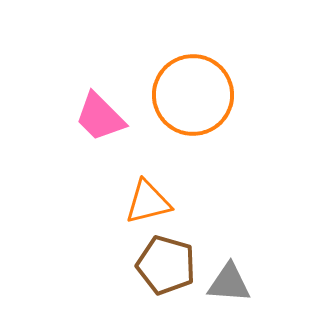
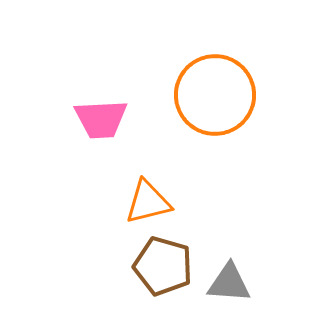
orange circle: moved 22 px right
pink trapezoid: moved 1 px right, 2 px down; rotated 48 degrees counterclockwise
brown pentagon: moved 3 px left, 1 px down
